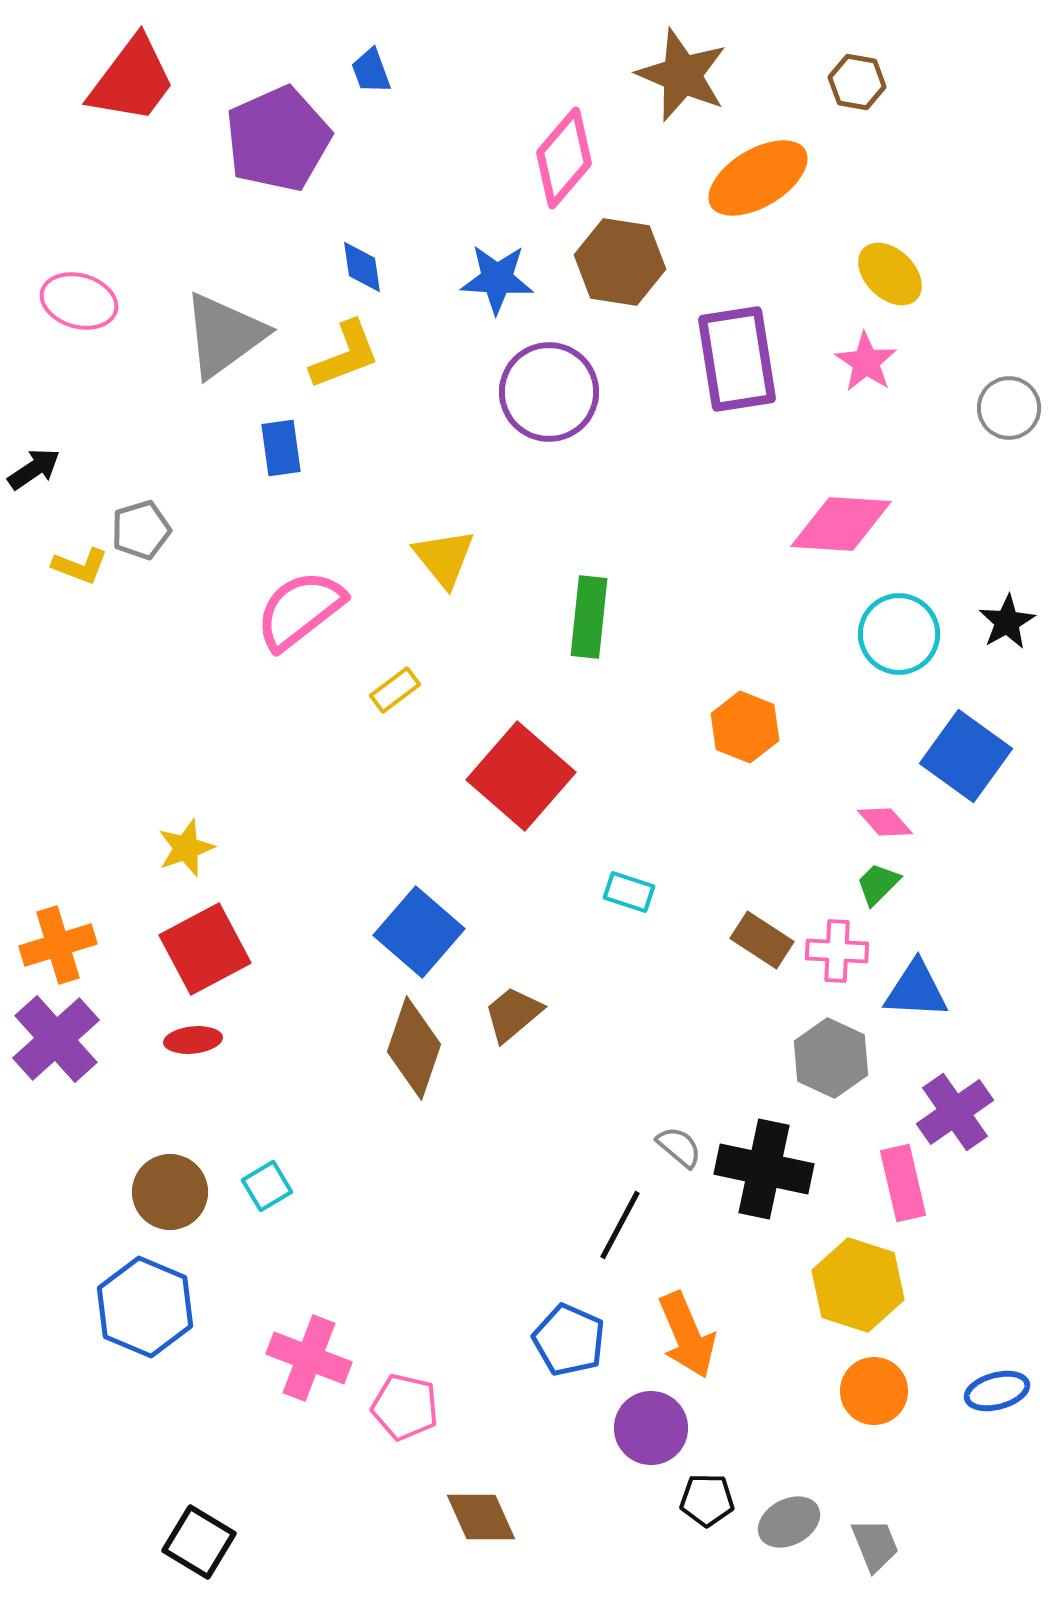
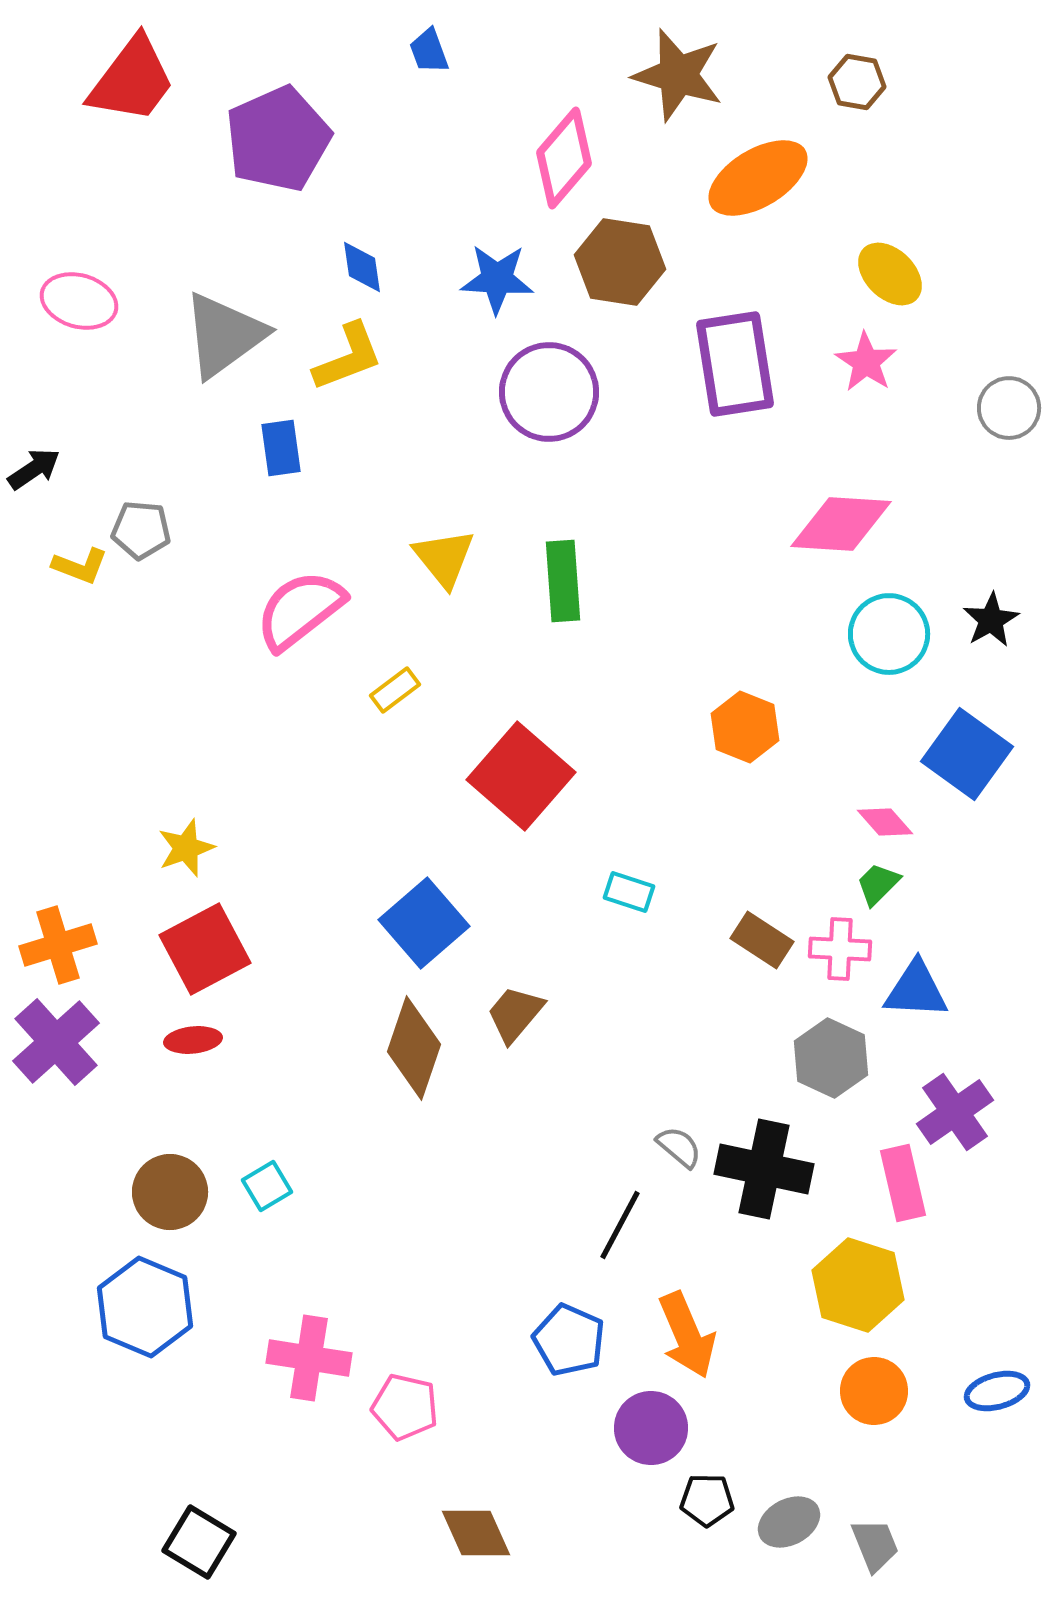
blue trapezoid at (371, 71): moved 58 px right, 20 px up
brown star at (682, 75): moved 4 px left; rotated 6 degrees counterclockwise
yellow L-shape at (345, 355): moved 3 px right, 2 px down
purple rectangle at (737, 359): moved 2 px left, 5 px down
gray pentagon at (141, 530): rotated 22 degrees clockwise
green rectangle at (589, 617): moved 26 px left, 36 px up; rotated 10 degrees counterclockwise
black star at (1007, 622): moved 16 px left, 2 px up
cyan circle at (899, 634): moved 10 px left
blue square at (966, 756): moved 1 px right, 2 px up
blue square at (419, 932): moved 5 px right, 9 px up; rotated 8 degrees clockwise
pink cross at (837, 951): moved 3 px right, 2 px up
brown trapezoid at (513, 1014): moved 2 px right; rotated 10 degrees counterclockwise
purple cross at (56, 1039): moved 3 px down
pink cross at (309, 1358): rotated 12 degrees counterclockwise
brown diamond at (481, 1517): moved 5 px left, 16 px down
